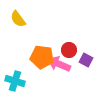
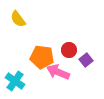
purple square: rotated 24 degrees clockwise
pink arrow: moved 1 px left, 8 px down
cyan cross: rotated 18 degrees clockwise
